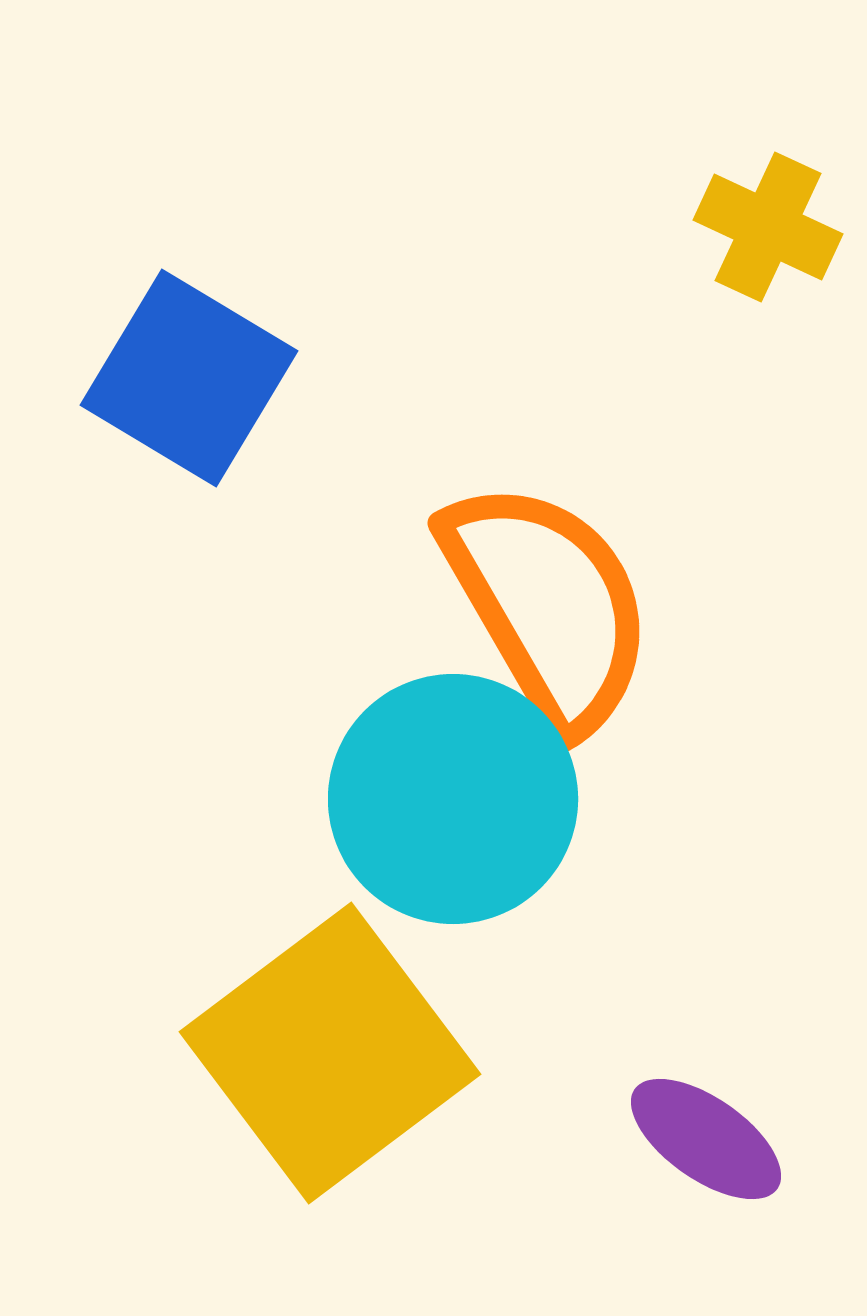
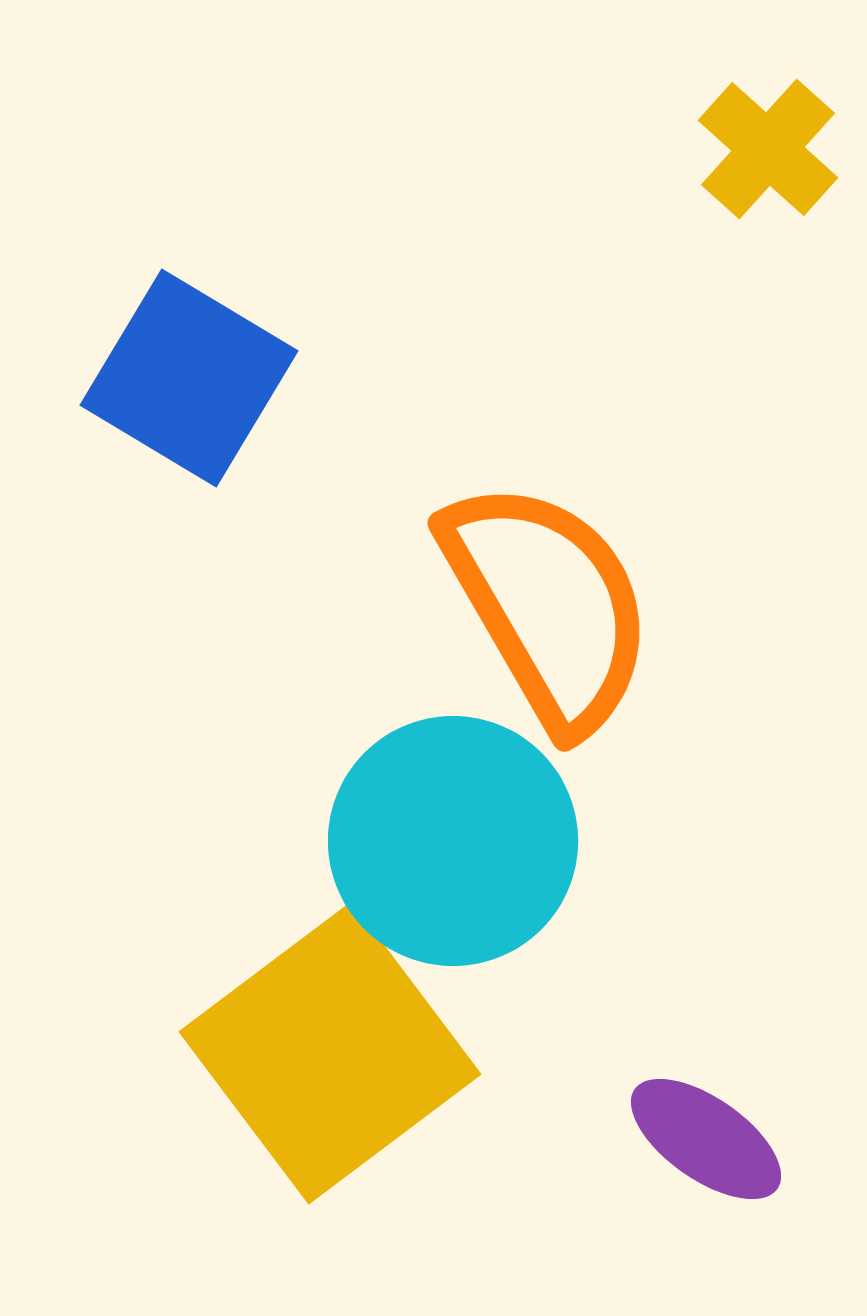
yellow cross: moved 78 px up; rotated 17 degrees clockwise
cyan circle: moved 42 px down
